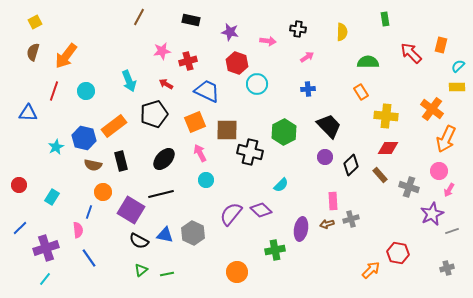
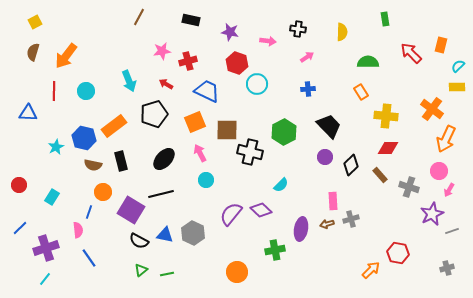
red line at (54, 91): rotated 18 degrees counterclockwise
